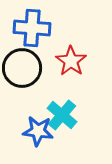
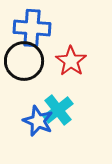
black circle: moved 2 px right, 7 px up
cyan cross: moved 4 px left, 5 px up; rotated 12 degrees clockwise
blue star: moved 10 px up; rotated 16 degrees clockwise
